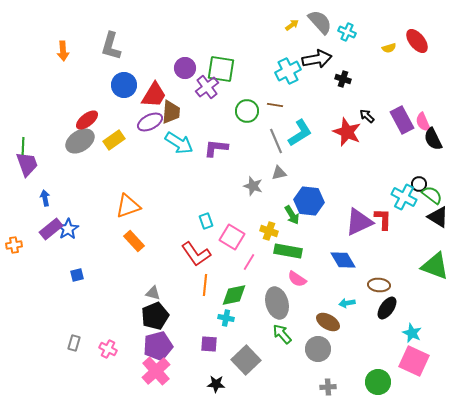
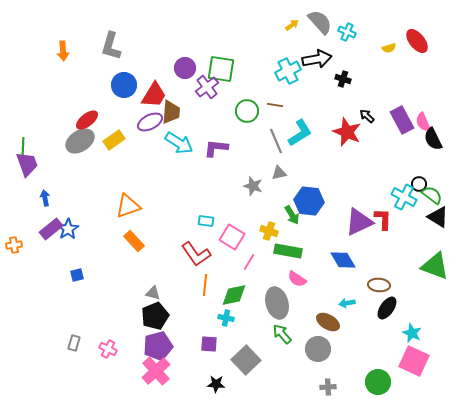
cyan rectangle at (206, 221): rotated 63 degrees counterclockwise
